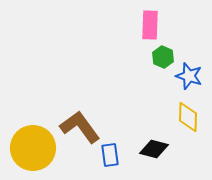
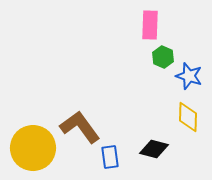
blue rectangle: moved 2 px down
